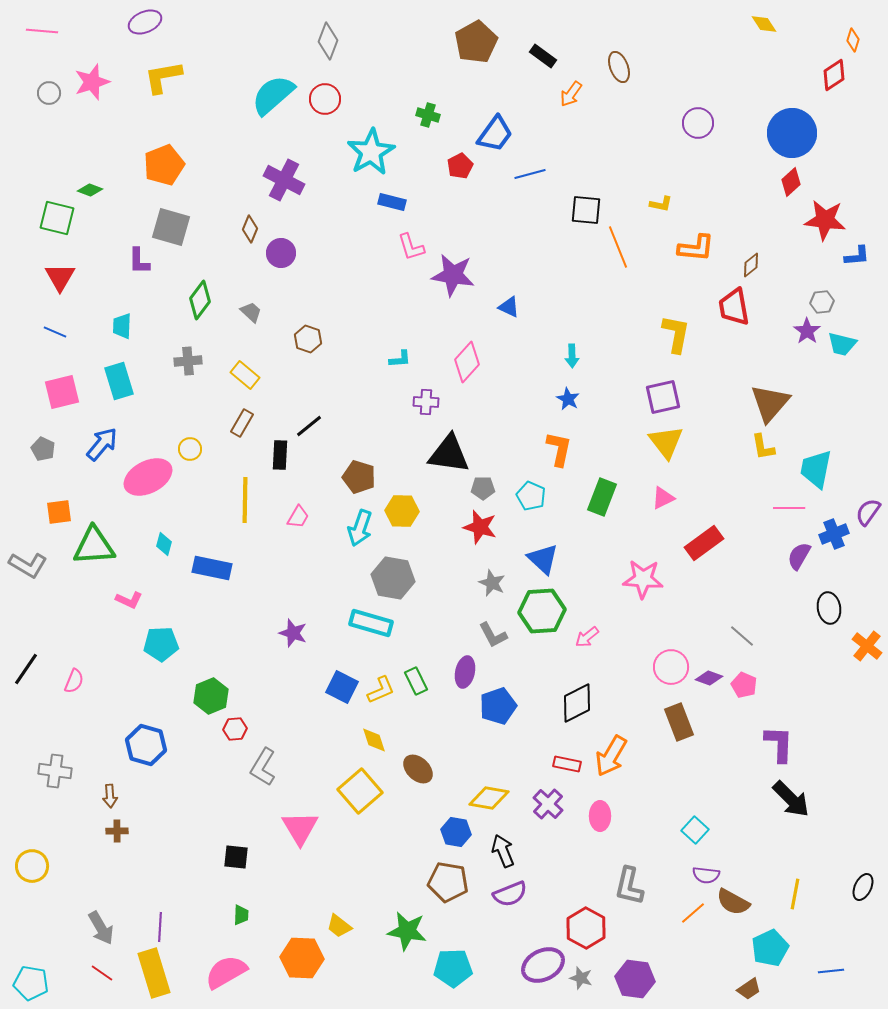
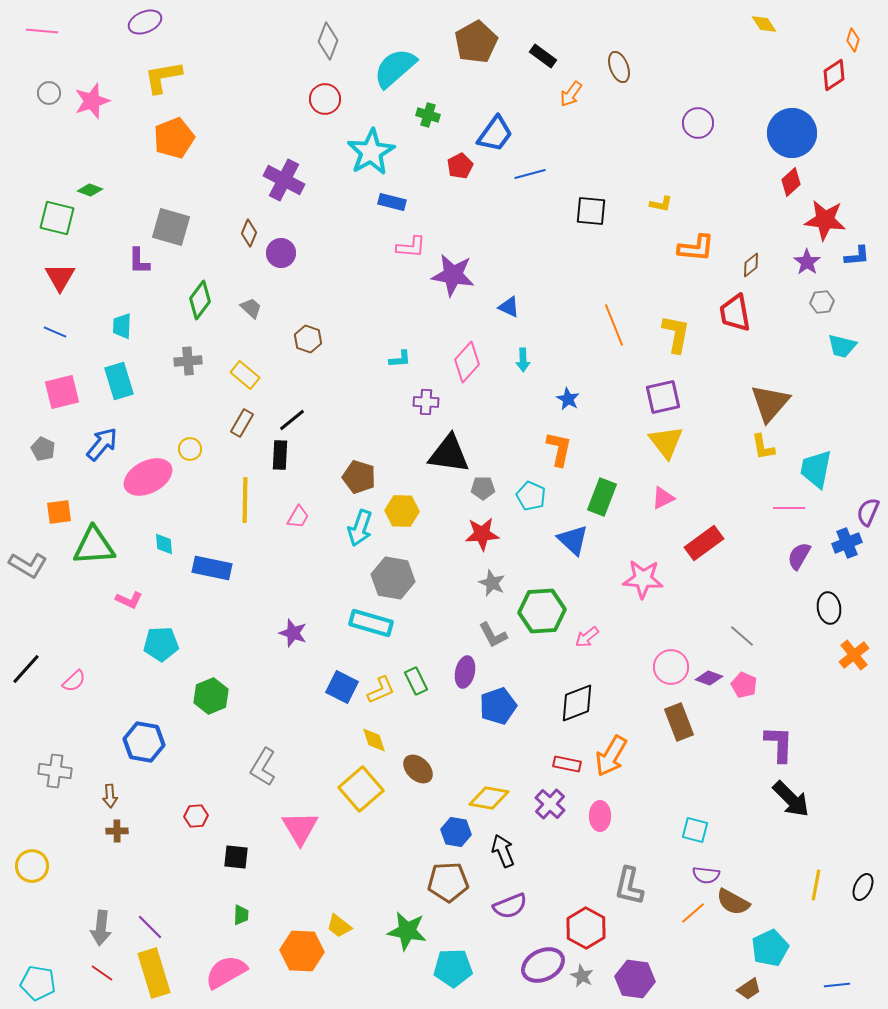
pink star at (92, 82): moved 19 px down
cyan semicircle at (273, 95): moved 122 px right, 27 px up
orange pentagon at (164, 165): moved 10 px right, 27 px up
black square at (586, 210): moved 5 px right, 1 px down
brown diamond at (250, 229): moved 1 px left, 4 px down
pink L-shape at (411, 247): rotated 68 degrees counterclockwise
orange line at (618, 247): moved 4 px left, 78 px down
red trapezoid at (734, 307): moved 1 px right, 6 px down
gray trapezoid at (251, 312): moved 4 px up
purple star at (807, 331): moved 69 px up
cyan trapezoid at (842, 344): moved 2 px down
cyan arrow at (572, 356): moved 49 px left, 4 px down
black line at (309, 426): moved 17 px left, 6 px up
purple semicircle at (868, 512): rotated 12 degrees counterclockwise
red star at (480, 527): moved 2 px right, 7 px down; rotated 20 degrees counterclockwise
blue cross at (834, 534): moved 13 px right, 9 px down
cyan diamond at (164, 544): rotated 20 degrees counterclockwise
blue triangle at (543, 559): moved 30 px right, 19 px up
orange cross at (867, 646): moved 13 px left, 9 px down; rotated 12 degrees clockwise
black line at (26, 669): rotated 8 degrees clockwise
pink semicircle at (74, 681): rotated 25 degrees clockwise
black diamond at (577, 703): rotated 6 degrees clockwise
red hexagon at (235, 729): moved 39 px left, 87 px down
blue hexagon at (146, 745): moved 2 px left, 3 px up; rotated 6 degrees counterclockwise
yellow square at (360, 791): moved 1 px right, 2 px up
purple cross at (548, 804): moved 2 px right
cyan square at (695, 830): rotated 28 degrees counterclockwise
brown pentagon at (448, 882): rotated 12 degrees counterclockwise
purple semicircle at (510, 894): moved 12 px down
yellow line at (795, 894): moved 21 px right, 9 px up
purple line at (160, 927): moved 10 px left; rotated 48 degrees counterclockwise
gray arrow at (101, 928): rotated 36 degrees clockwise
orange hexagon at (302, 958): moved 7 px up
blue line at (831, 971): moved 6 px right, 14 px down
gray star at (581, 978): moved 1 px right, 2 px up; rotated 10 degrees clockwise
cyan pentagon at (31, 983): moved 7 px right
